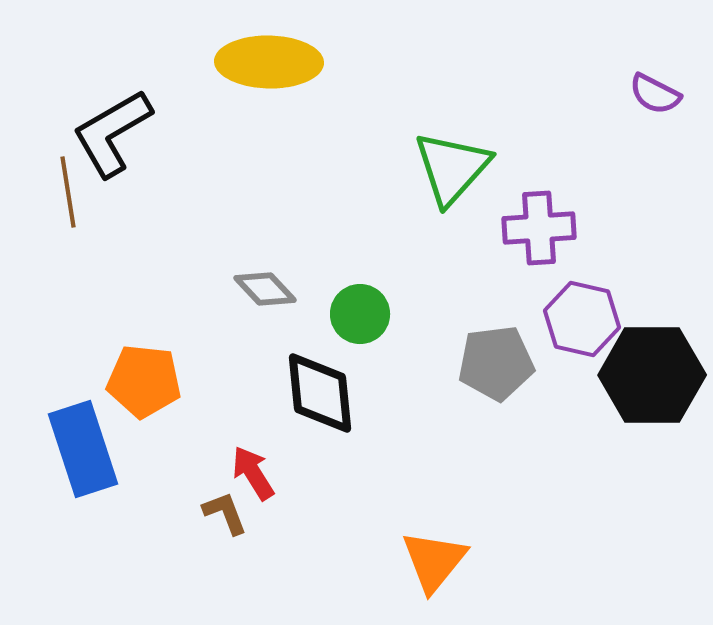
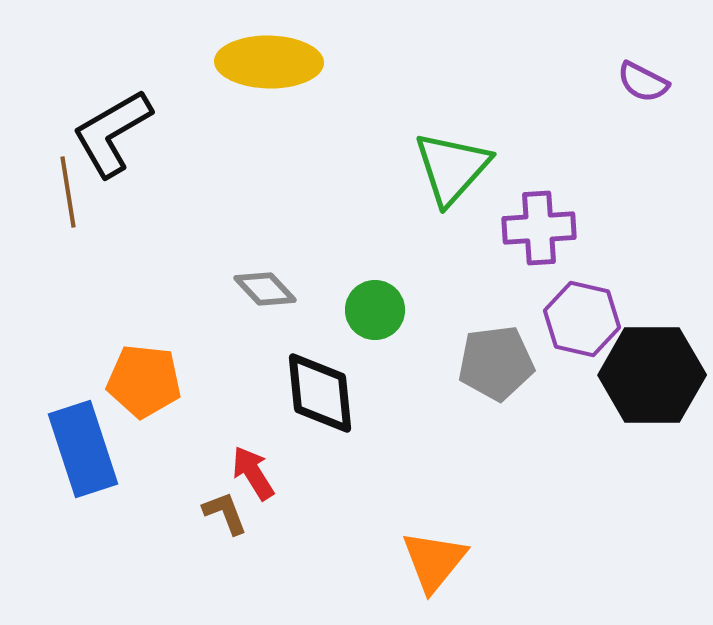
purple semicircle: moved 12 px left, 12 px up
green circle: moved 15 px right, 4 px up
